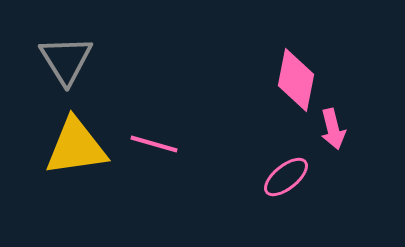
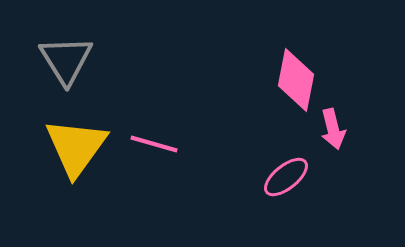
yellow triangle: rotated 46 degrees counterclockwise
